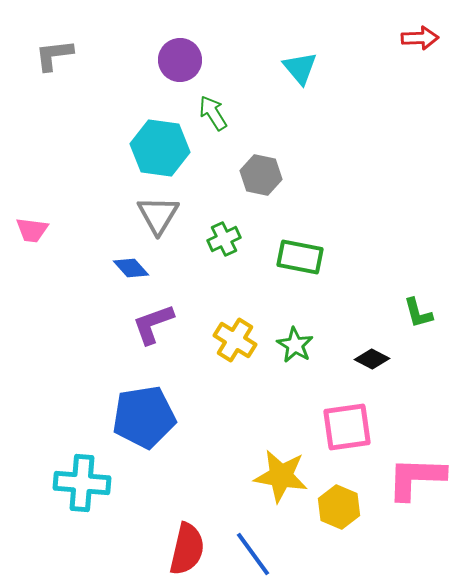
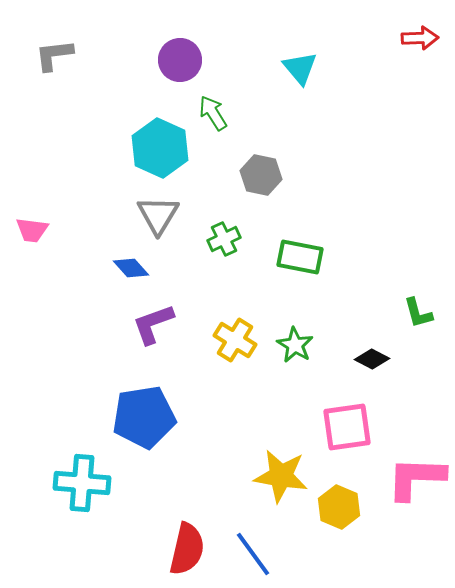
cyan hexagon: rotated 16 degrees clockwise
